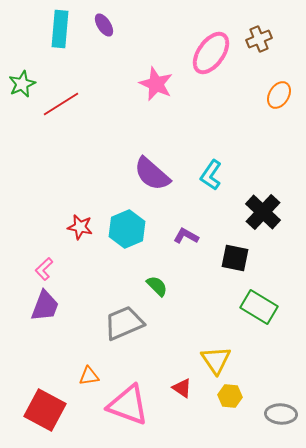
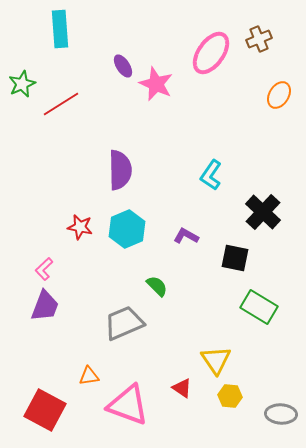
purple ellipse: moved 19 px right, 41 px down
cyan rectangle: rotated 9 degrees counterclockwise
purple semicircle: moved 32 px left, 4 px up; rotated 132 degrees counterclockwise
